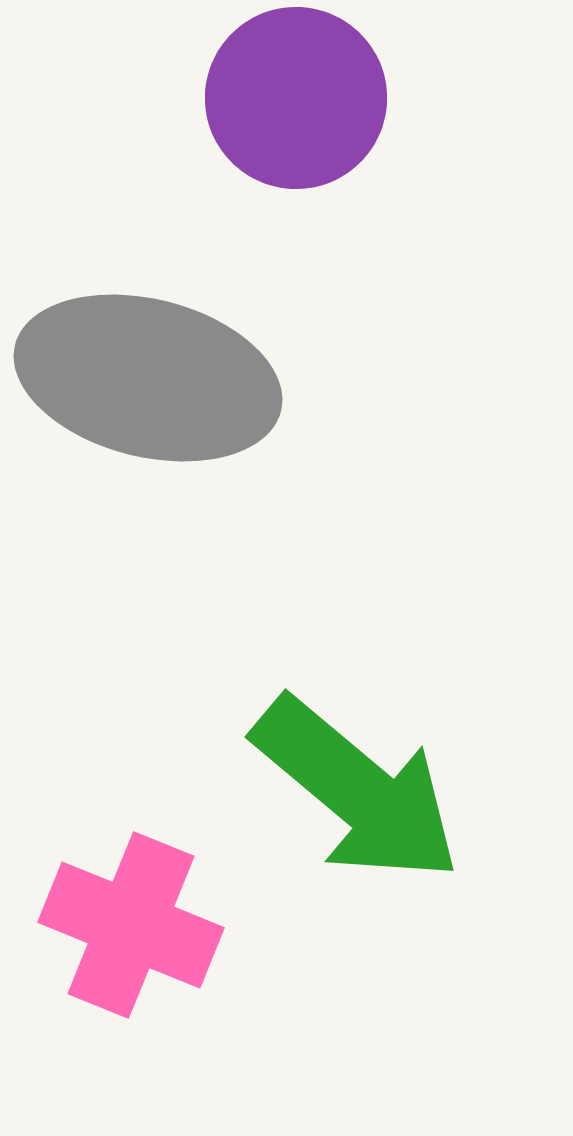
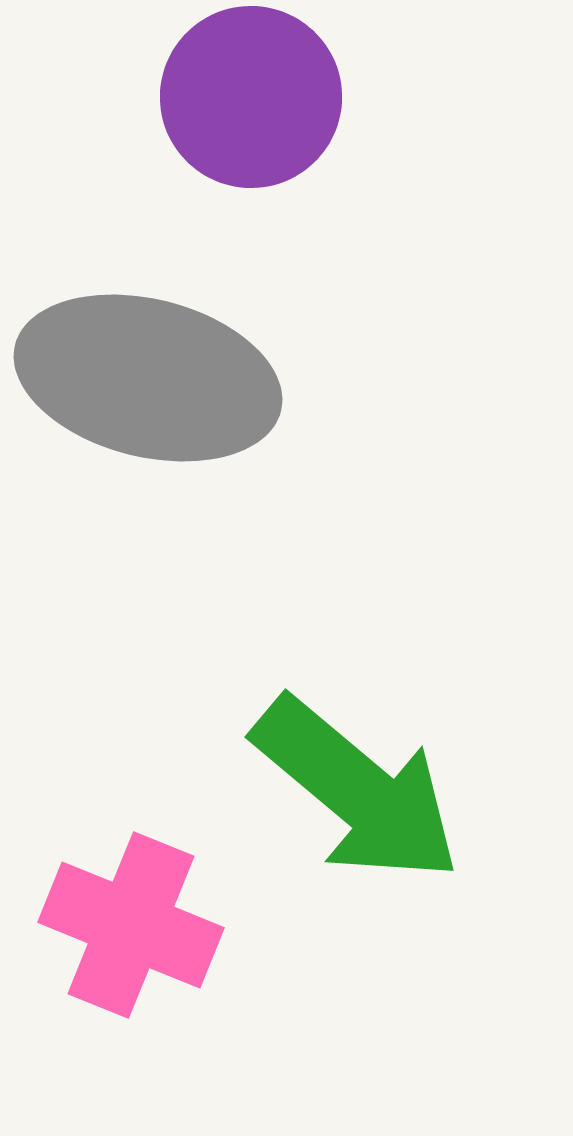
purple circle: moved 45 px left, 1 px up
